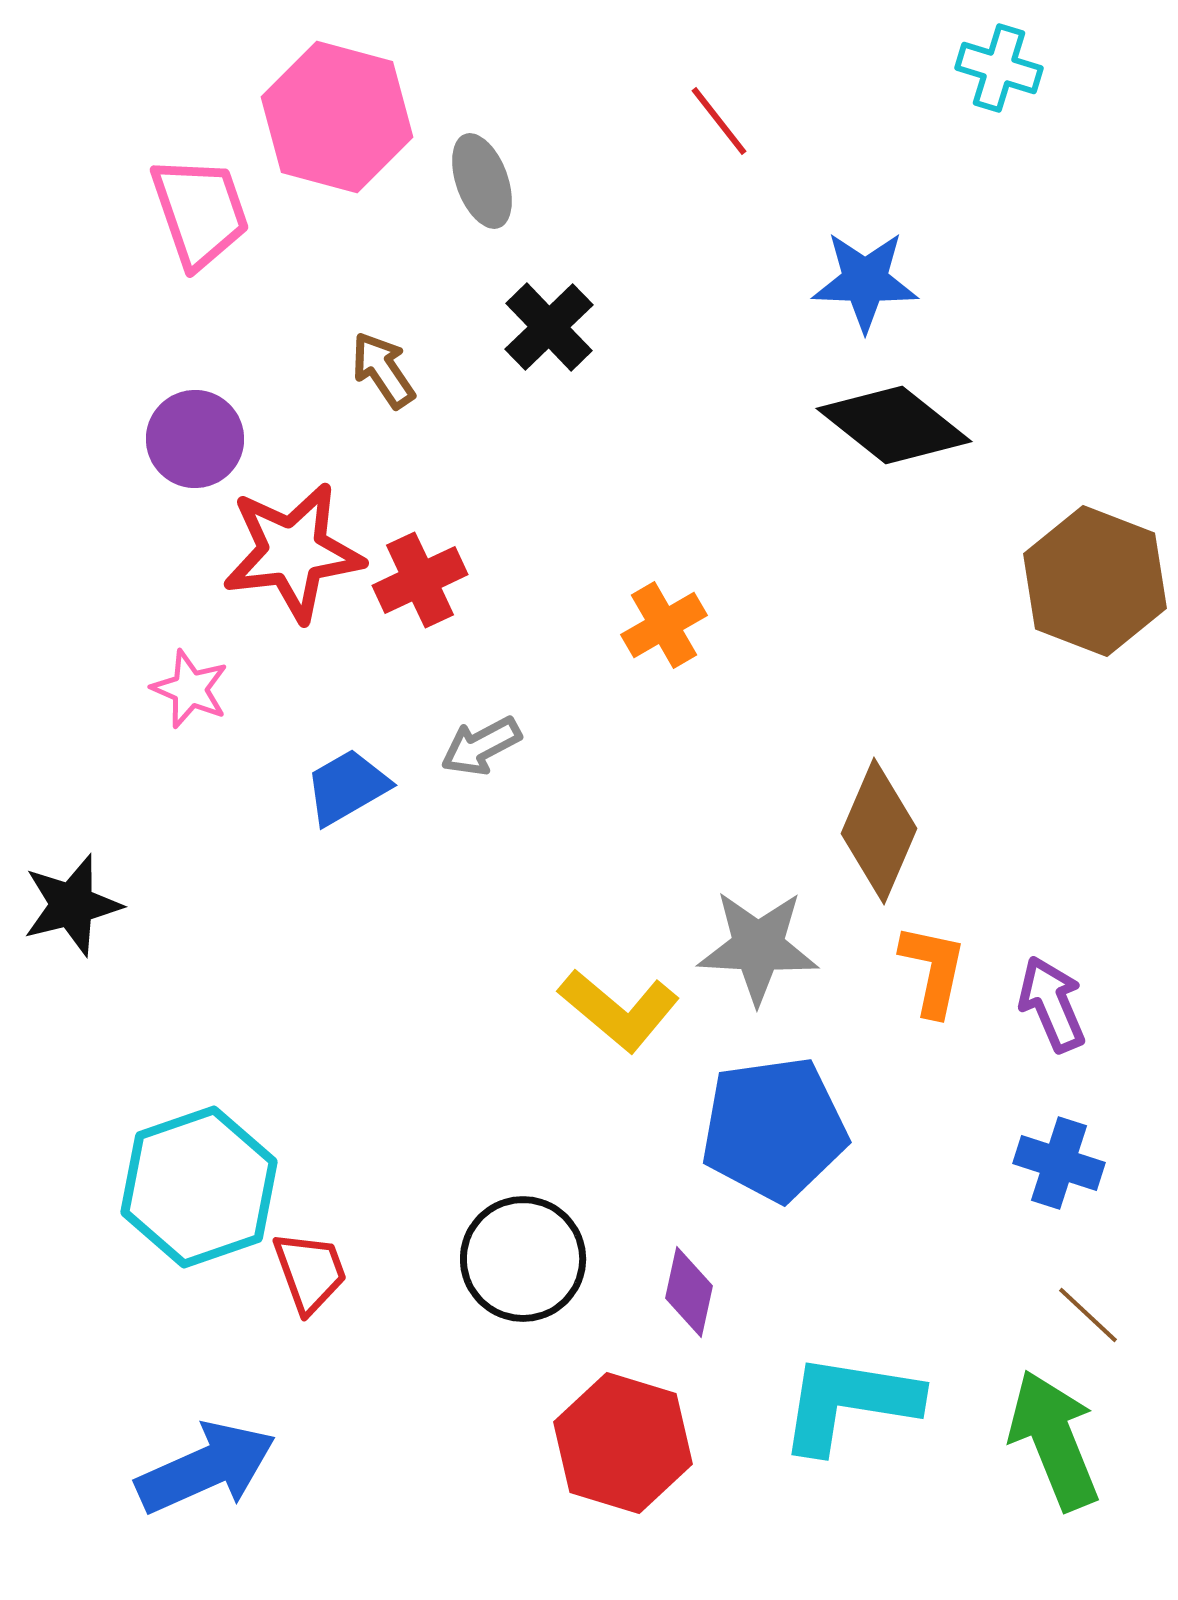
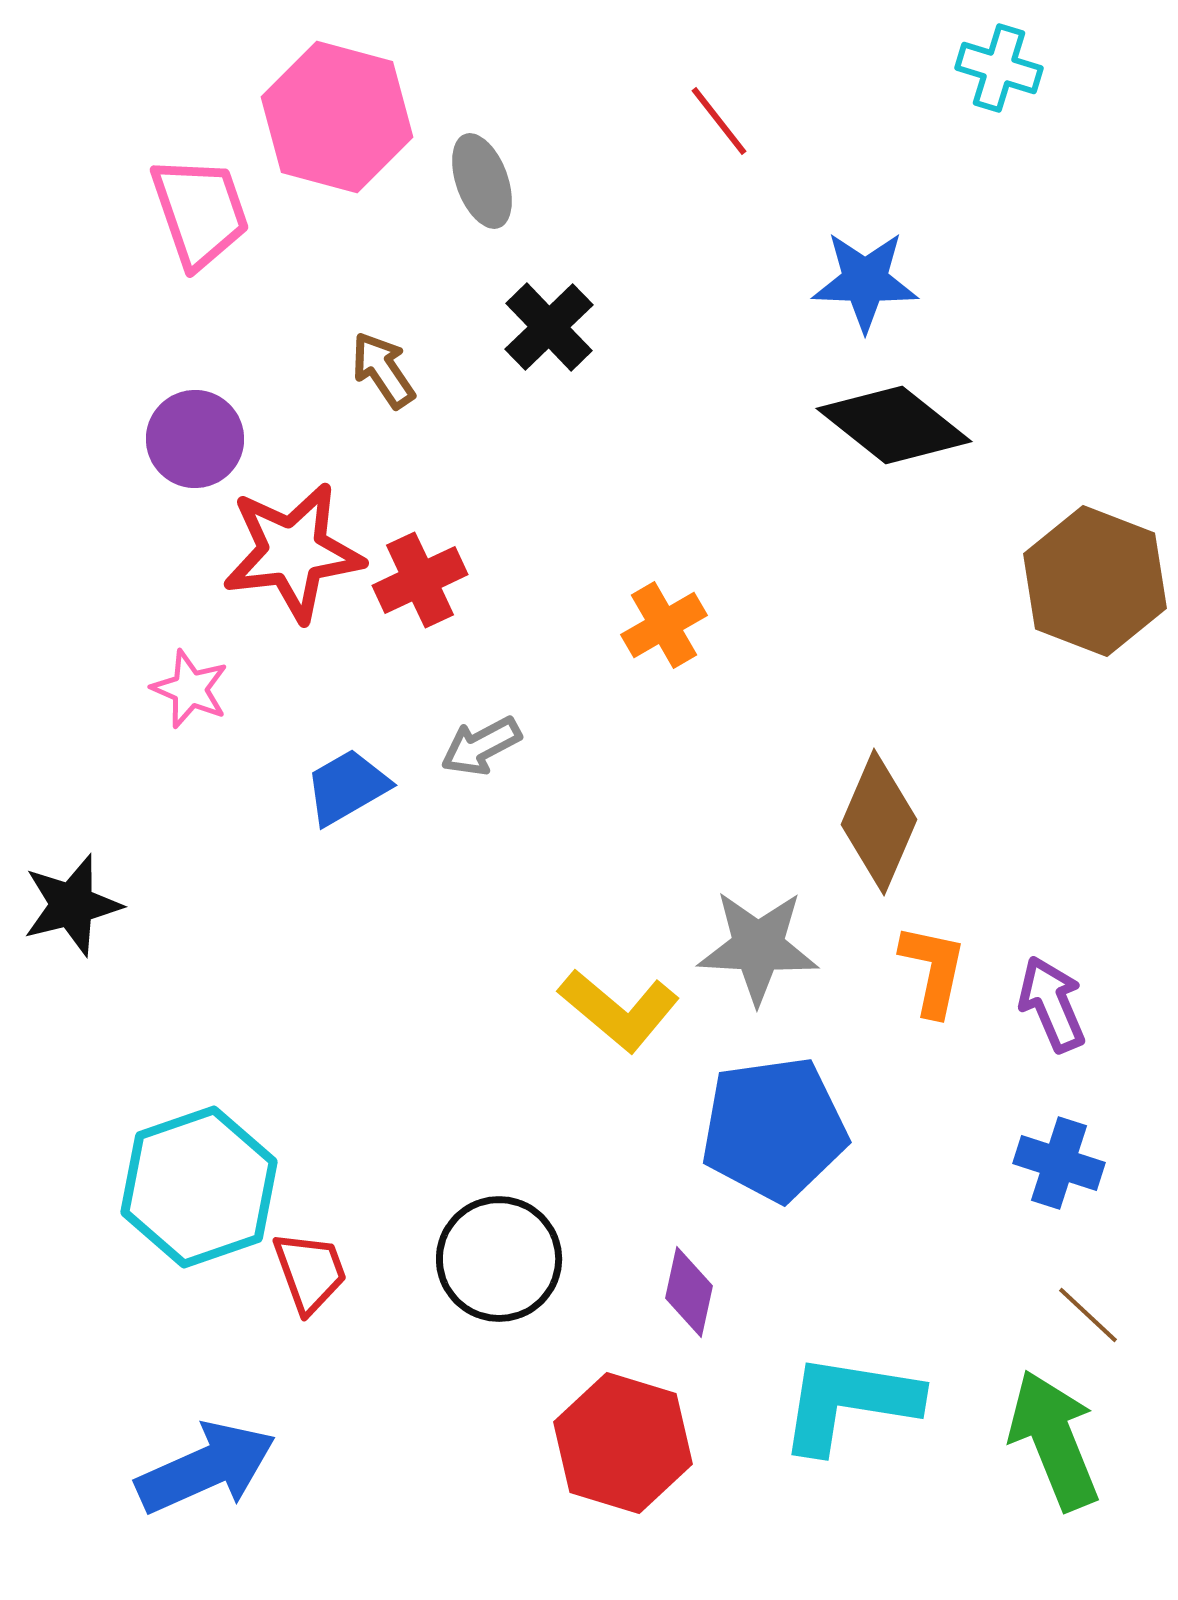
brown diamond: moved 9 px up
black circle: moved 24 px left
